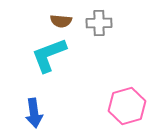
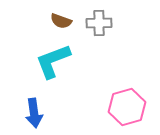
brown semicircle: rotated 15 degrees clockwise
cyan L-shape: moved 4 px right, 6 px down
pink hexagon: moved 1 px down
